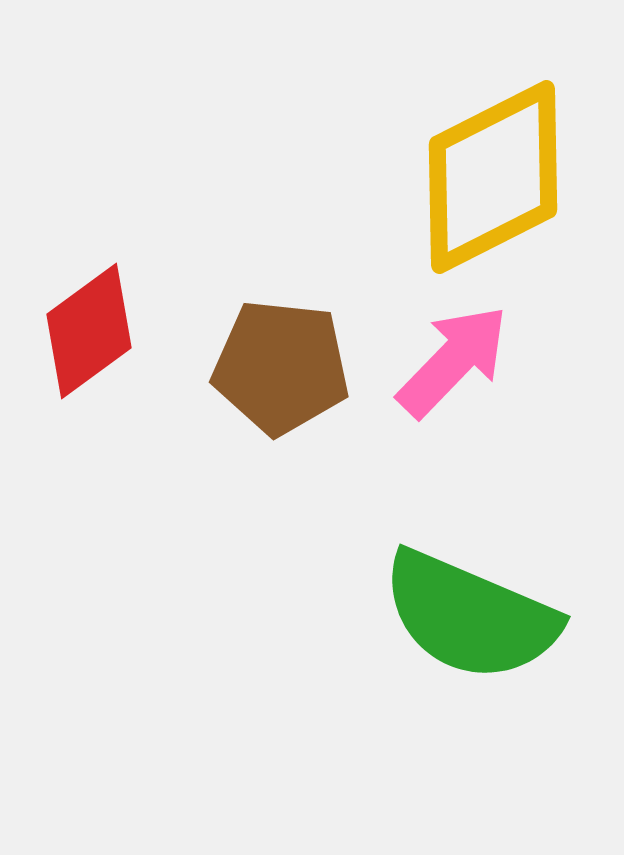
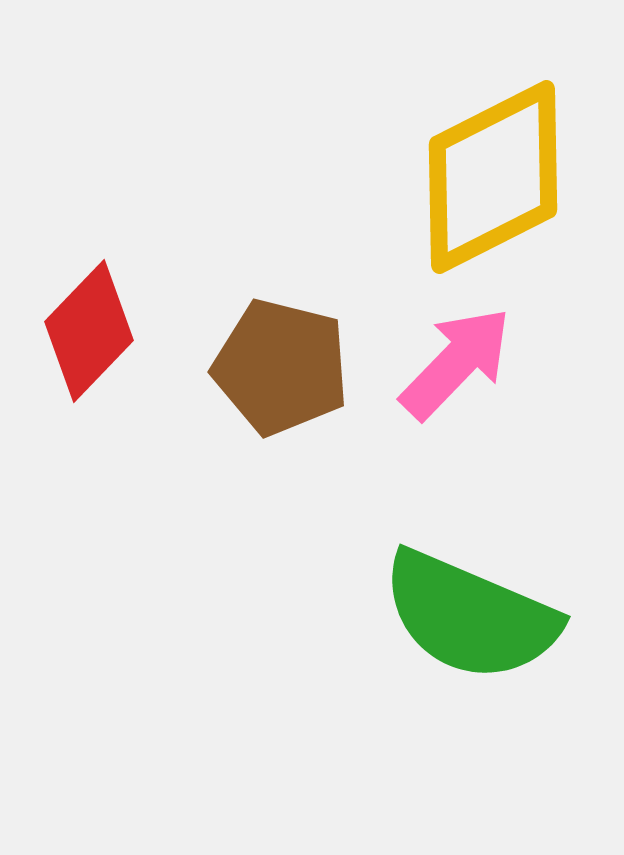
red diamond: rotated 10 degrees counterclockwise
pink arrow: moved 3 px right, 2 px down
brown pentagon: rotated 8 degrees clockwise
